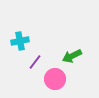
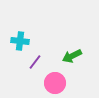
cyan cross: rotated 18 degrees clockwise
pink circle: moved 4 px down
